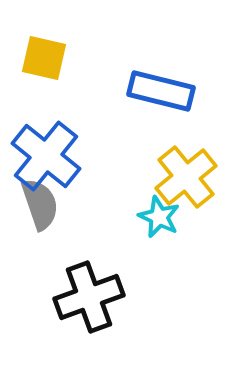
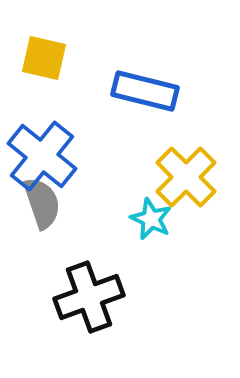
blue rectangle: moved 16 px left
blue cross: moved 4 px left
yellow cross: rotated 6 degrees counterclockwise
gray semicircle: moved 2 px right, 1 px up
cyan star: moved 8 px left, 2 px down
